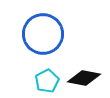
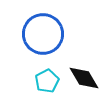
black diamond: rotated 48 degrees clockwise
